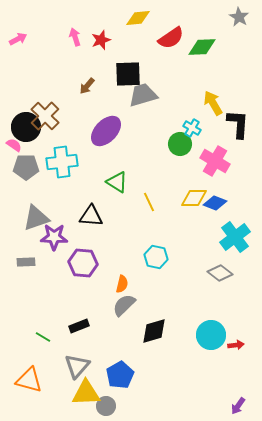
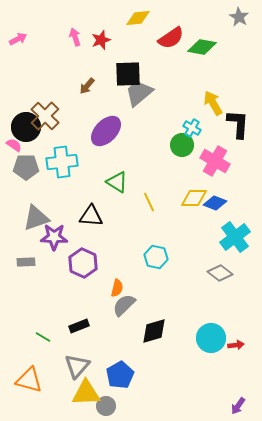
green diamond at (202, 47): rotated 12 degrees clockwise
gray trapezoid at (143, 95): moved 4 px left, 2 px up; rotated 24 degrees counterclockwise
green circle at (180, 144): moved 2 px right, 1 px down
purple hexagon at (83, 263): rotated 20 degrees clockwise
orange semicircle at (122, 284): moved 5 px left, 4 px down
cyan circle at (211, 335): moved 3 px down
